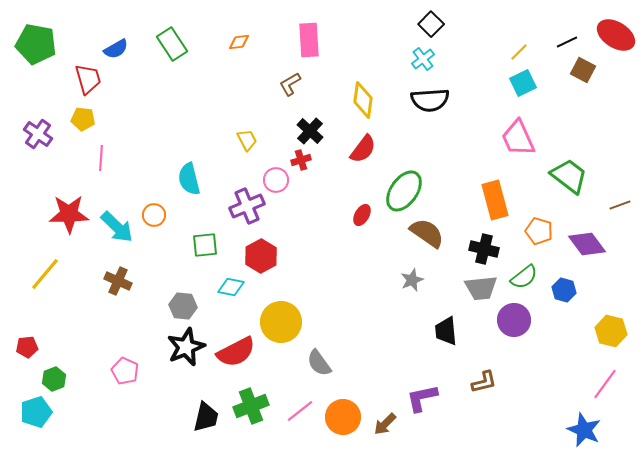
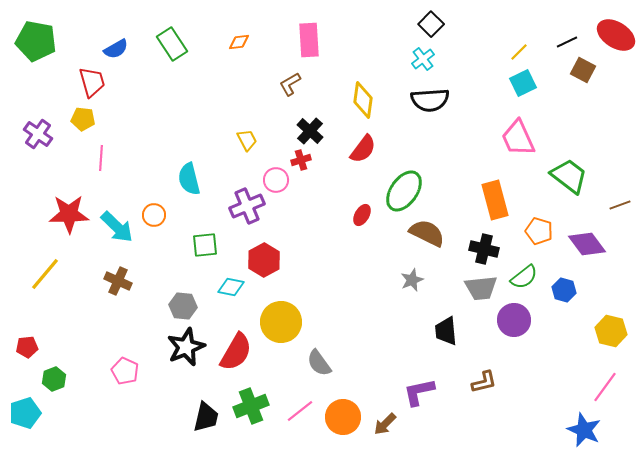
green pentagon at (36, 44): moved 3 px up
red trapezoid at (88, 79): moved 4 px right, 3 px down
brown semicircle at (427, 233): rotated 9 degrees counterclockwise
red hexagon at (261, 256): moved 3 px right, 4 px down
red semicircle at (236, 352): rotated 33 degrees counterclockwise
pink line at (605, 384): moved 3 px down
purple L-shape at (422, 398): moved 3 px left, 6 px up
cyan pentagon at (36, 412): moved 11 px left, 1 px down
